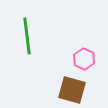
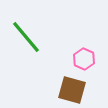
green line: moved 1 px left, 1 px down; rotated 33 degrees counterclockwise
